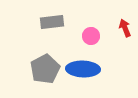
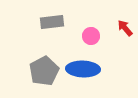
red arrow: rotated 18 degrees counterclockwise
gray pentagon: moved 1 px left, 2 px down
